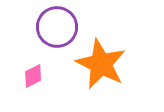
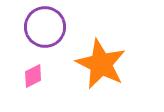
purple circle: moved 12 px left
